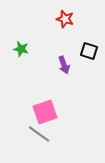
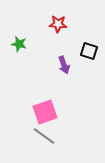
red star: moved 7 px left, 5 px down; rotated 12 degrees counterclockwise
green star: moved 2 px left, 5 px up
gray line: moved 5 px right, 2 px down
